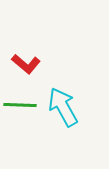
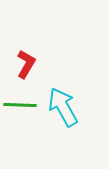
red L-shape: rotated 100 degrees counterclockwise
